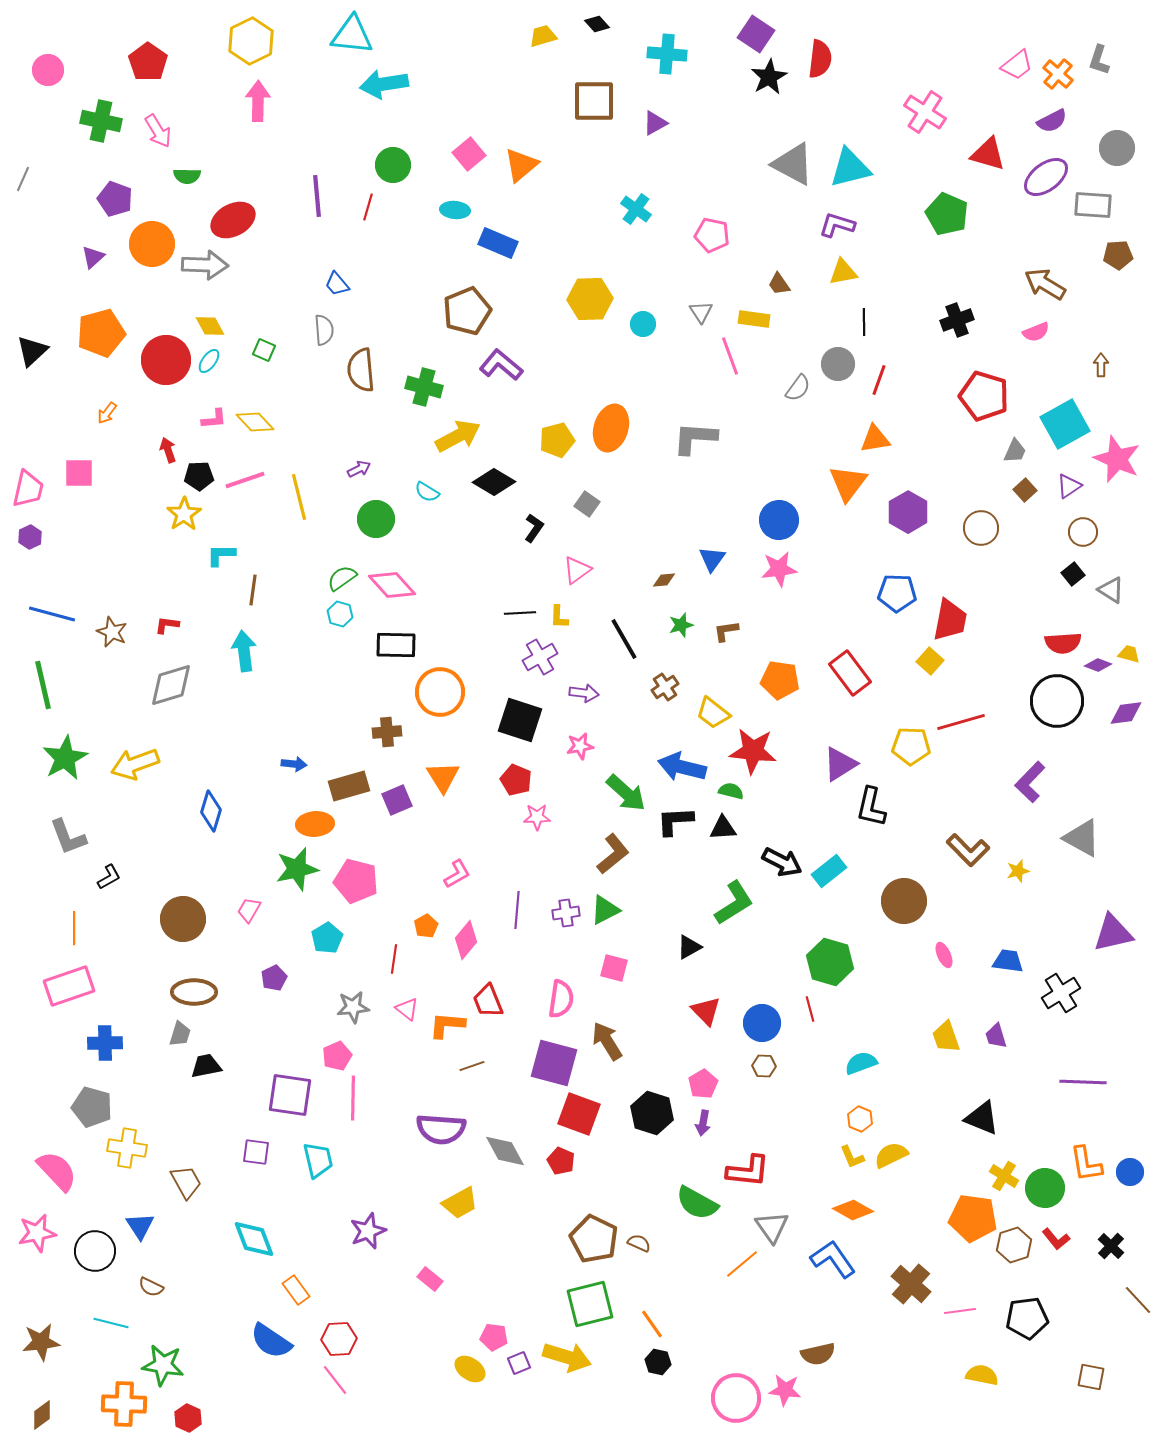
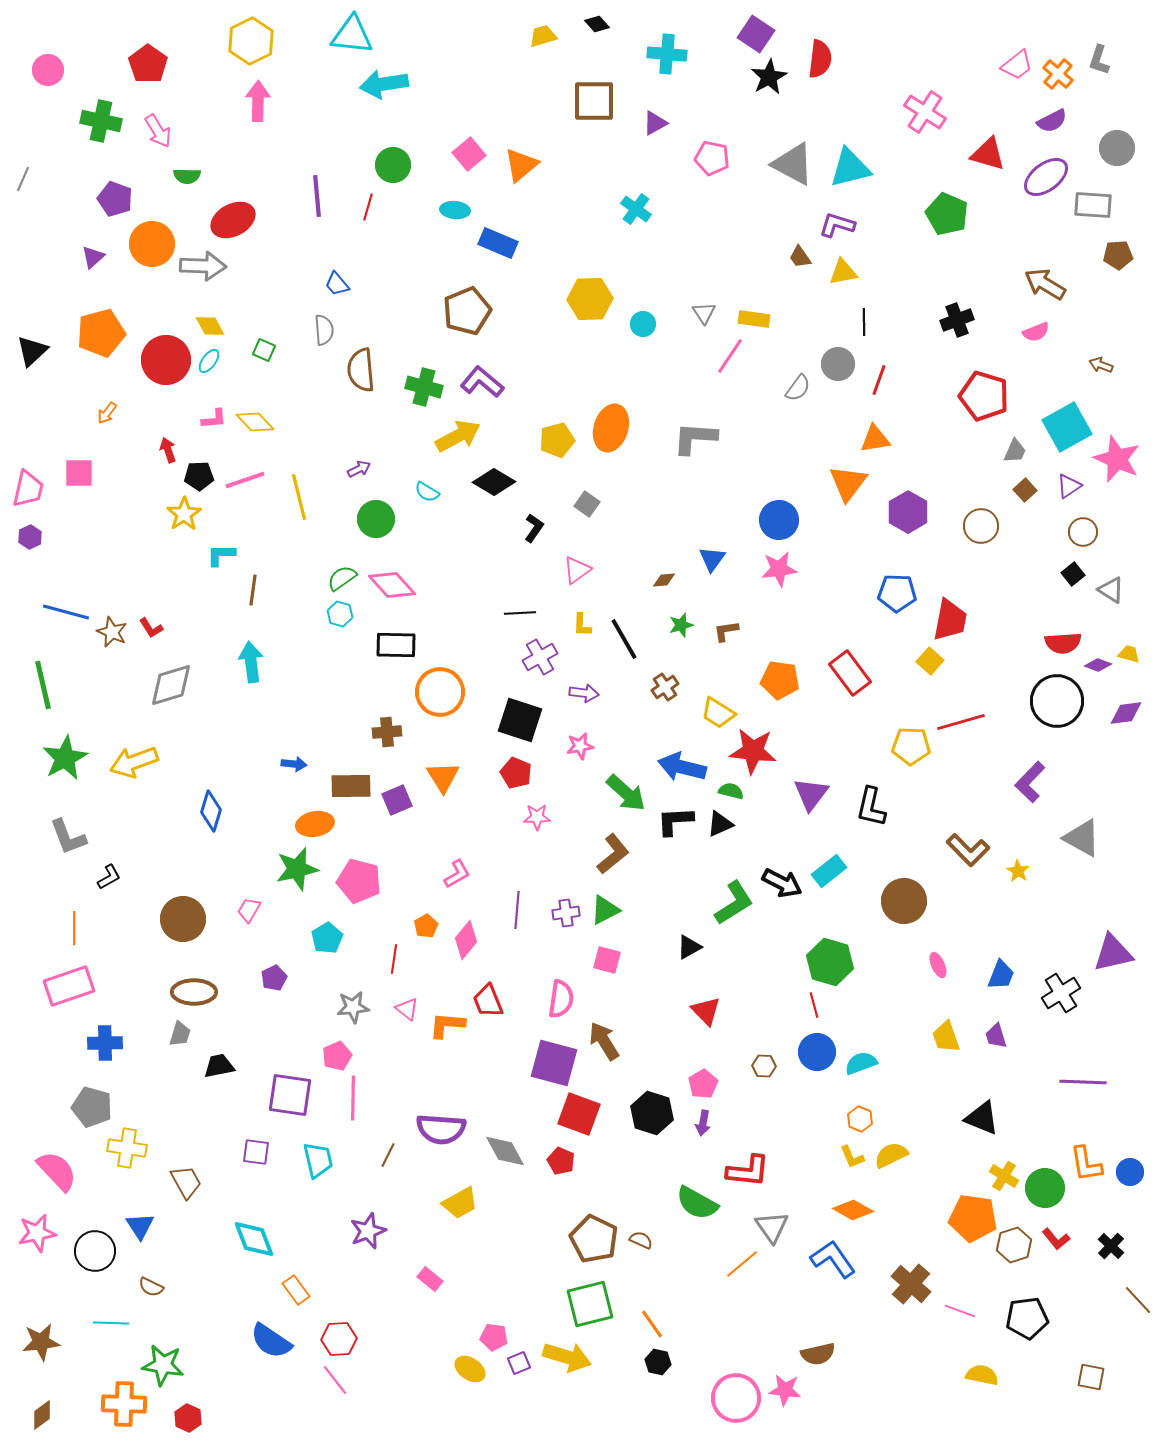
red pentagon at (148, 62): moved 2 px down
pink pentagon at (712, 235): moved 77 px up
gray arrow at (205, 265): moved 2 px left, 1 px down
brown trapezoid at (779, 284): moved 21 px right, 27 px up
gray triangle at (701, 312): moved 3 px right, 1 px down
pink line at (730, 356): rotated 54 degrees clockwise
purple L-shape at (501, 365): moved 19 px left, 17 px down
brown arrow at (1101, 365): rotated 70 degrees counterclockwise
cyan square at (1065, 424): moved 2 px right, 3 px down
brown circle at (981, 528): moved 2 px up
blue line at (52, 614): moved 14 px right, 2 px up
yellow L-shape at (559, 617): moved 23 px right, 8 px down
red L-shape at (167, 625): moved 16 px left, 3 px down; rotated 130 degrees counterclockwise
cyan arrow at (244, 651): moved 7 px right, 11 px down
yellow trapezoid at (713, 713): moved 5 px right; rotated 6 degrees counterclockwise
yellow arrow at (135, 764): moved 1 px left, 2 px up
purple triangle at (840, 764): moved 29 px left, 30 px down; rotated 21 degrees counterclockwise
red pentagon at (516, 780): moved 7 px up
brown rectangle at (349, 786): moved 2 px right; rotated 15 degrees clockwise
orange ellipse at (315, 824): rotated 6 degrees counterclockwise
black triangle at (723, 828): moved 3 px left, 4 px up; rotated 20 degrees counterclockwise
black arrow at (782, 862): moved 21 px down
yellow star at (1018, 871): rotated 25 degrees counterclockwise
pink pentagon at (356, 881): moved 3 px right
purple triangle at (1113, 933): moved 20 px down
pink ellipse at (944, 955): moved 6 px left, 10 px down
blue trapezoid at (1008, 961): moved 7 px left, 14 px down; rotated 104 degrees clockwise
pink square at (614, 968): moved 7 px left, 8 px up
red line at (810, 1009): moved 4 px right, 4 px up
blue circle at (762, 1023): moved 55 px right, 29 px down
brown arrow at (607, 1041): moved 3 px left
black trapezoid at (206, 1066): moved 13 px right
brown line at (472, 1066): moved 84 px left, 89 px down; rotated 45 degrees counterclockwise
brown semicircle at (639, 1243): moved 2 px right, 3 px up
pink line at (960, 1311): rotated 28 degrees clockwise
cyan line at (111, 1323): rotated 12 degrees counterclockwise
